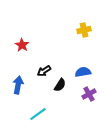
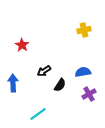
blue arrow: moved 5 px left, 2 px up; rotated 12 degrees counterclockwise
